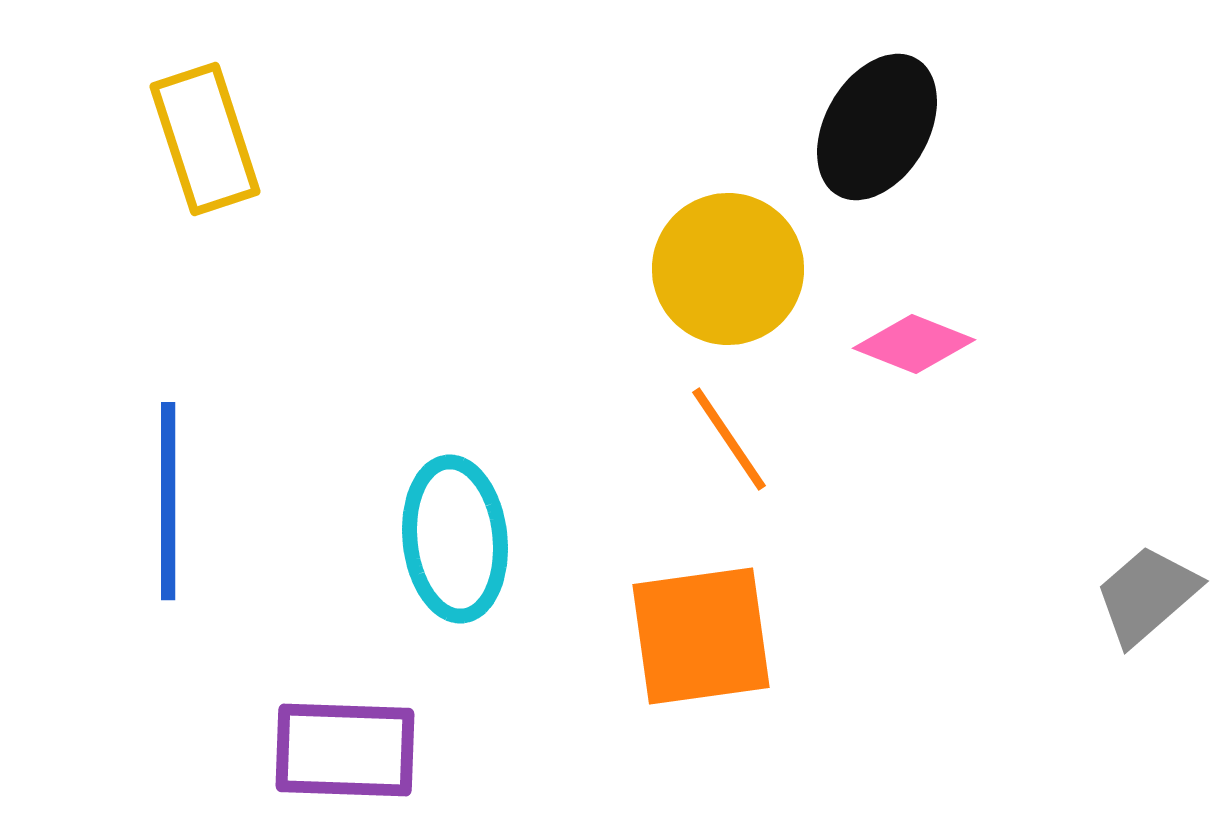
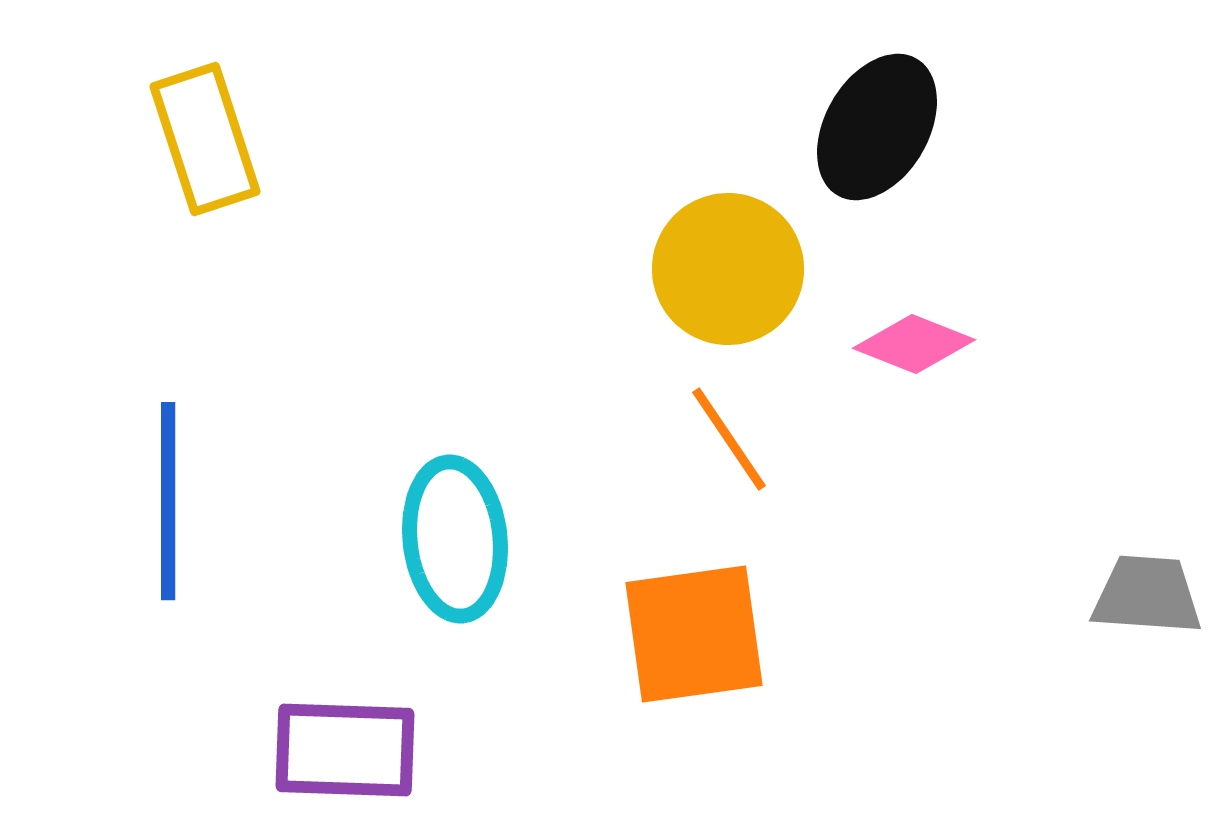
gray trapezoid: rotated 45 degrees clockwise
orange square: moved 7 px left, 2 px up
